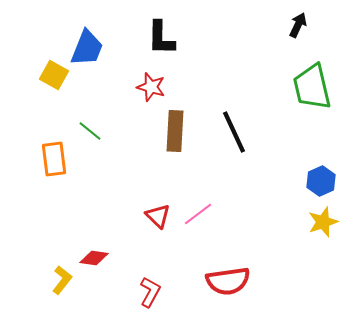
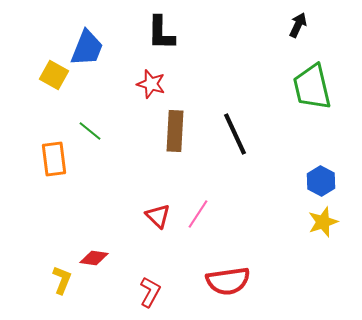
black L-shape: moved 5 px up
red star: moved 3 px up
black line: moved 1 px right, 2 px down
blue hexagon: rotated 8 degrees counterclockwise
pink line: rotated 20 degrees counterclockwise
yellow L-shape: rotated 16 degrees counterclockwise
